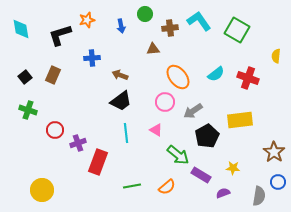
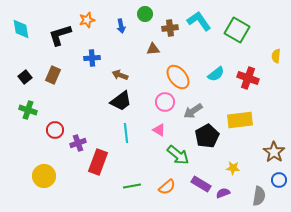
pink triangle: moved 3 px right
purple rectangle: moved 9 px down
blue circle: moved 1 px right, 2 px up
yellow circle: moved 2 px right, 14 px up
